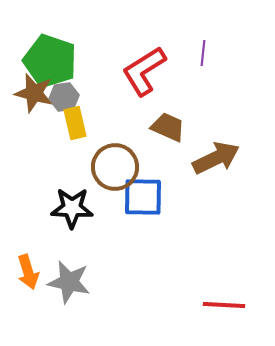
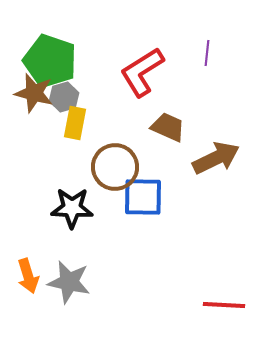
purple line: moved 4 px right
red L-shape: moved 2 px left, 1 px down
gray hexagon: rotated 8 degrees counterclockwise
yellow rectangle: rotated 24 degrees clockwise
orange arrow: moved 4 px down
